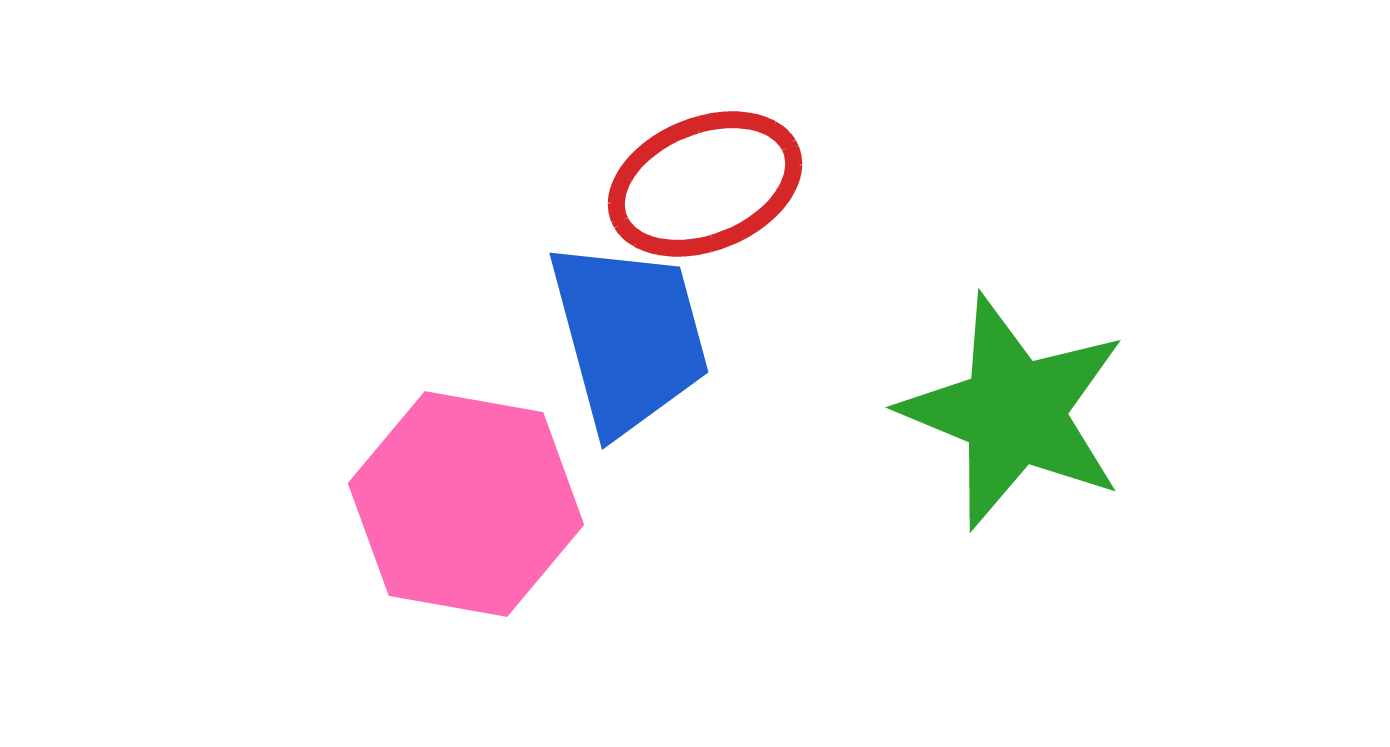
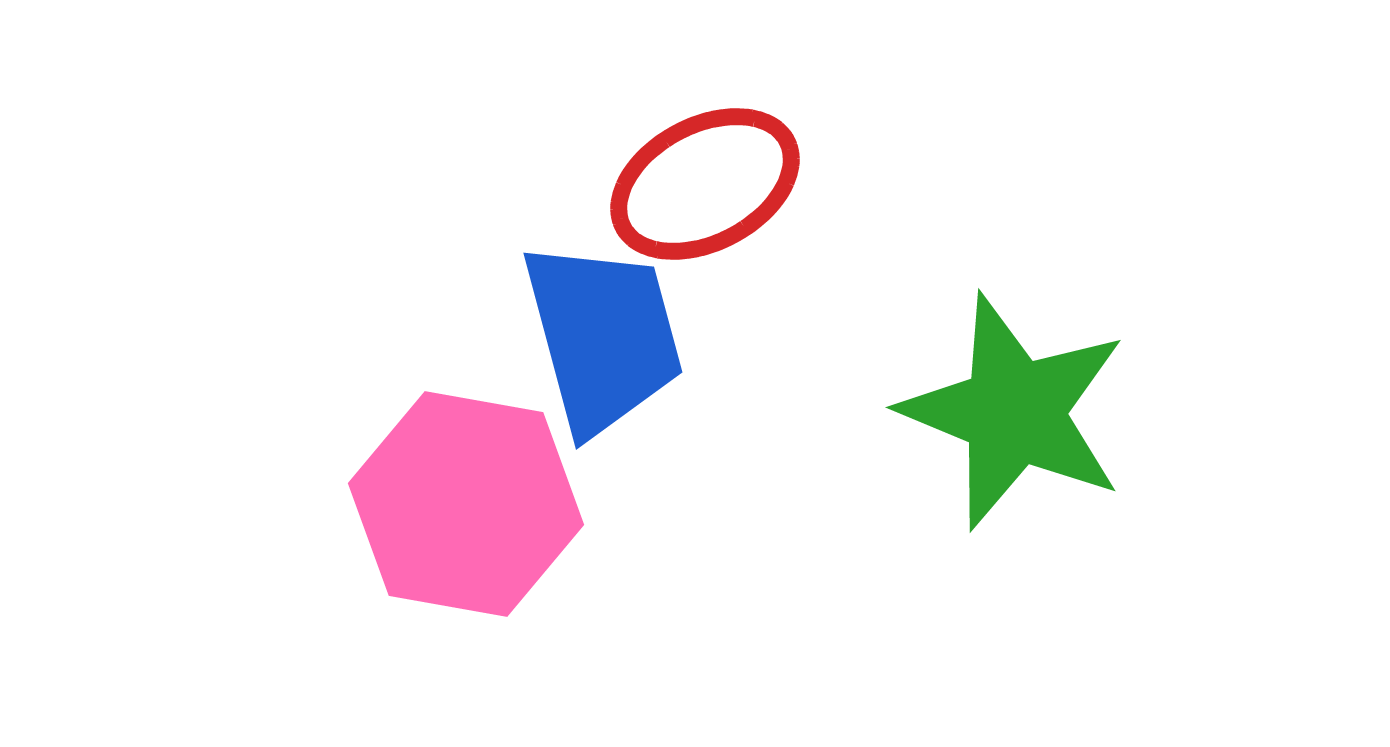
red ellipse: rotated 6 degrees counterclockwise
blue trapezoid: moved 26 px left
